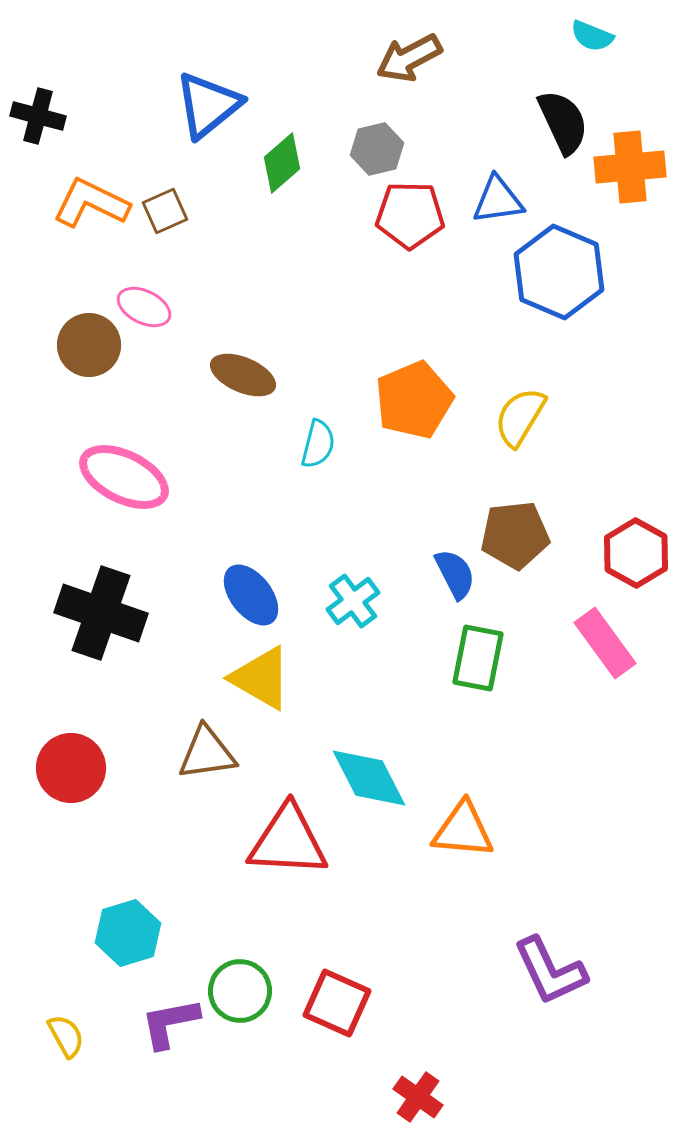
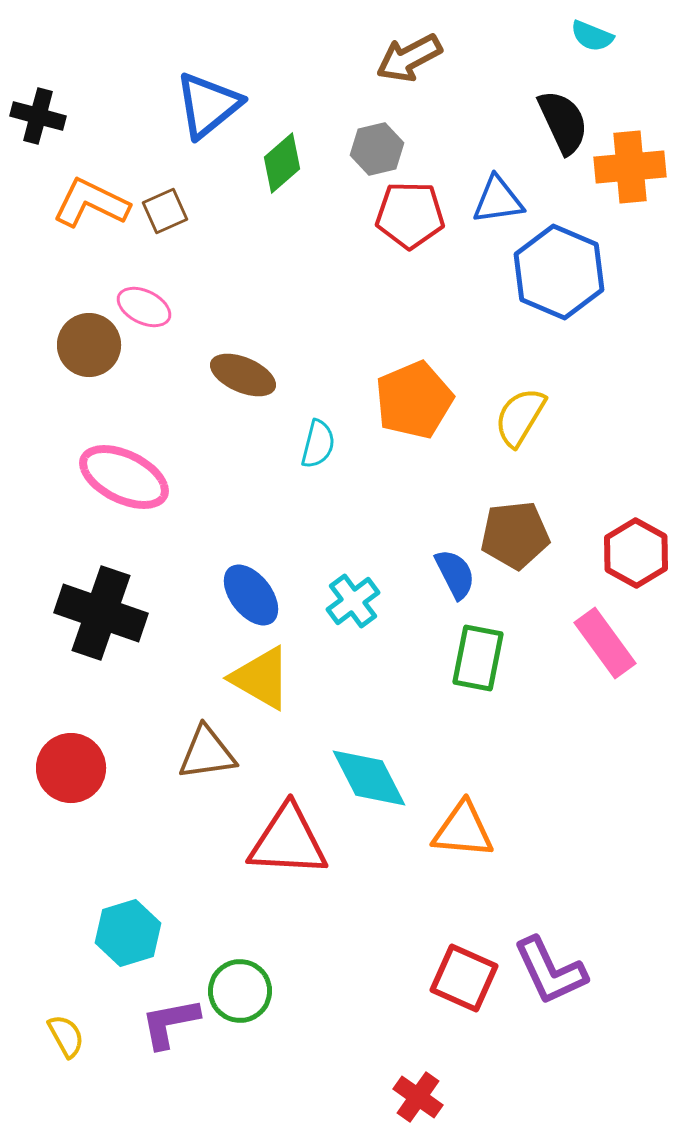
red square at (337, 1003): moved 127 px right, 25 px up
